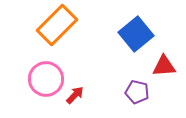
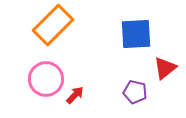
orange rectangle: moved 4 px left
blue square: rotated 36 degrees clockwise
red triangle: moved 1 px right, 2 px down; rotated 35 degrees counterclockwise
purple pentagon: moved 2 px left
